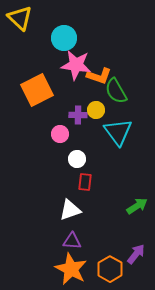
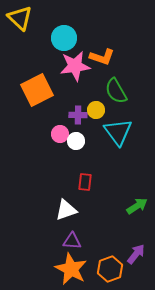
pink star: moved 1 px left, 1 px down; rotated 16 degrees counterclockwise
orange L-shape: moved 3 px right, 19 px up
white circle: moved 1 px left, 18 px up
white triangle: moved 4 px left
orange hexagon: rotated 10 degrees clockwise
